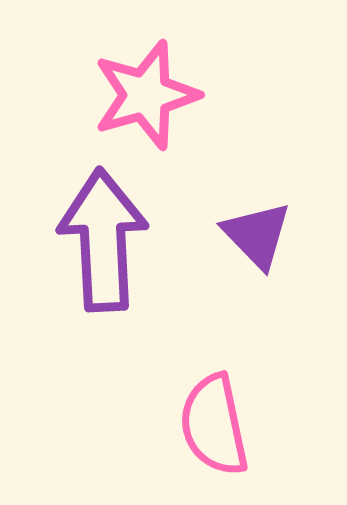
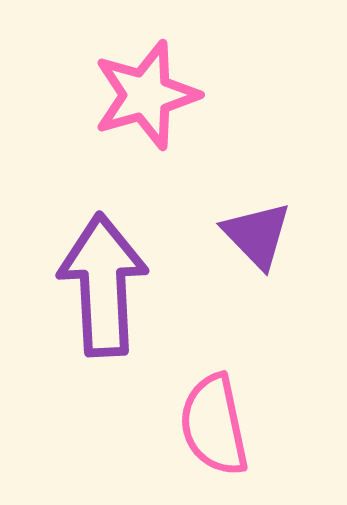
purple arrow: moved 45 px down
